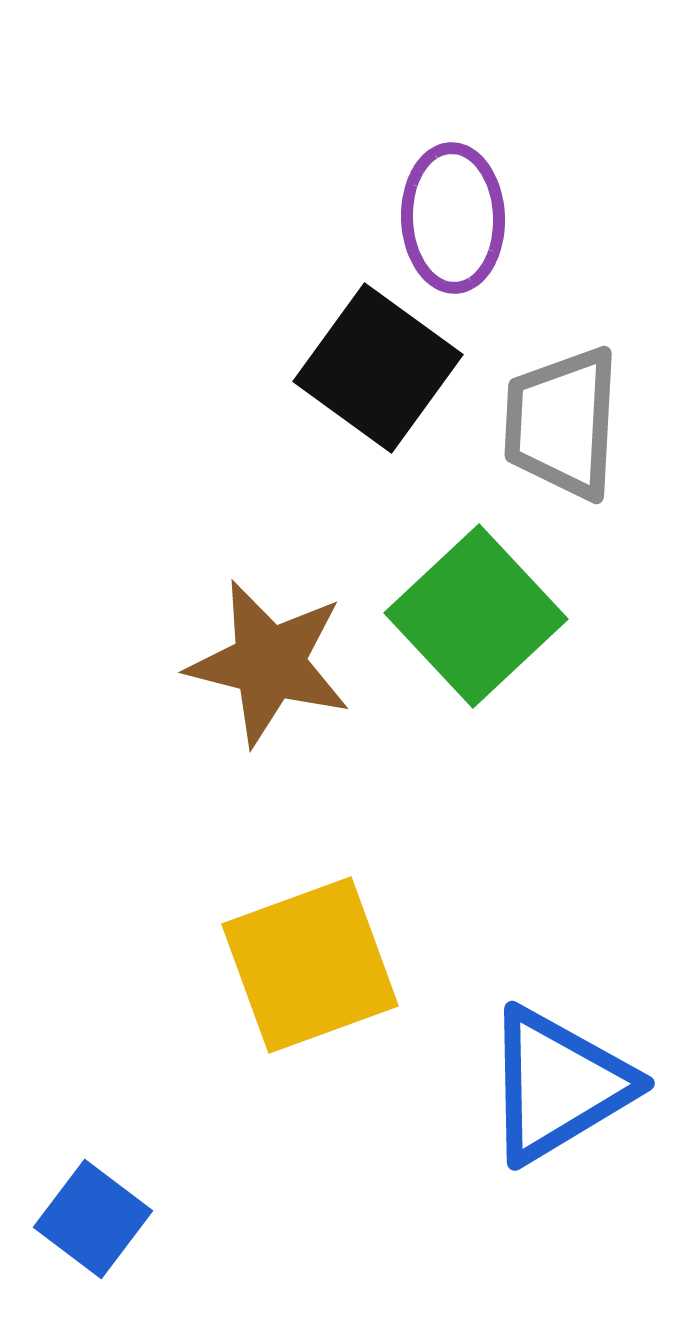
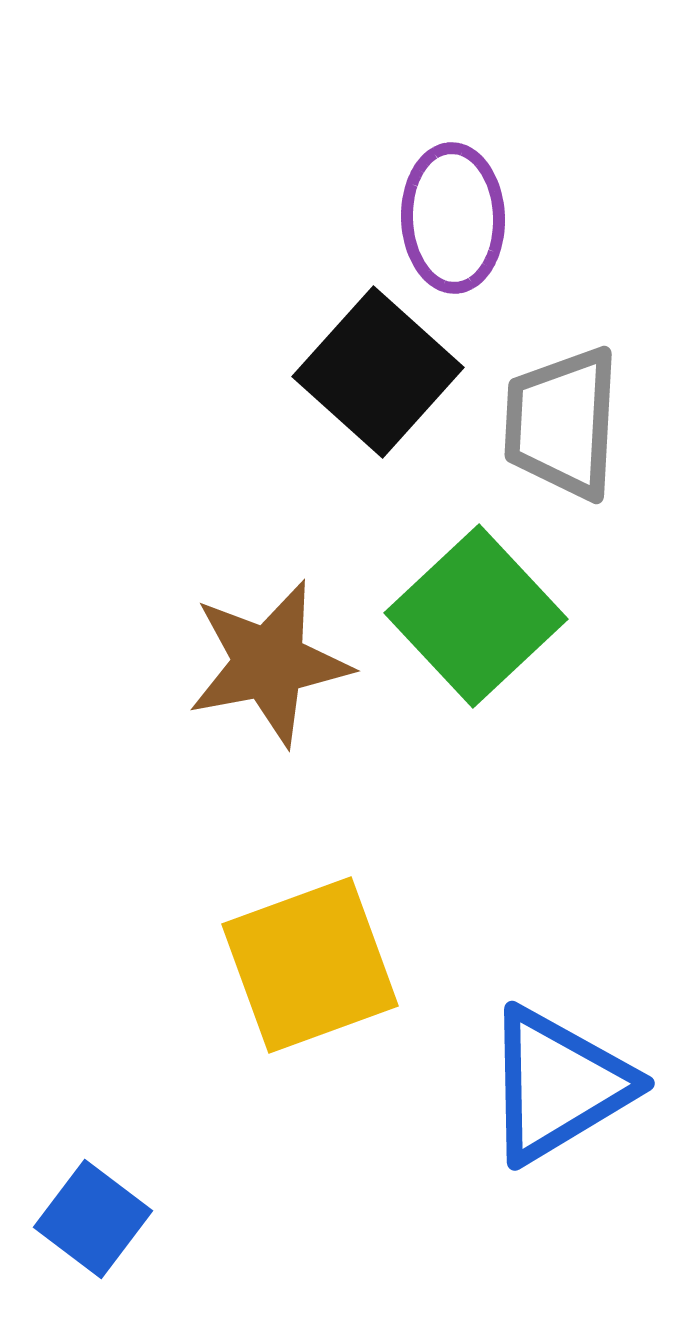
black square: moved 4 px down; rotated 6 degrees clockwise
brown star: rotated 25 degrees counterclockwise
